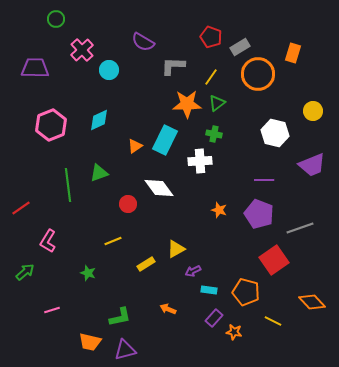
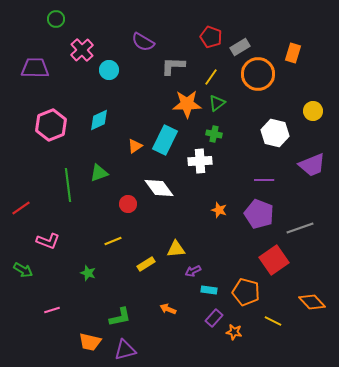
pink L-shape at (48, 241): rotated 100 degrees counterclockwise
yellow triangle at (176, 249): rotated 24 degrees clockwise
green arrow at (25, 272): moved 2 px left, 2 px up; rotated 72 degrees clockwise
